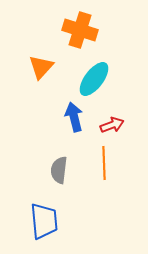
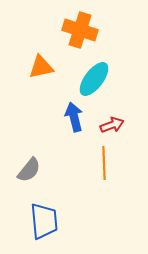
orange triangle: rotated 36 degrees clockwise
gray semicircle: moved 30 px left; rotated 148 degrees counterclockwise
